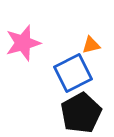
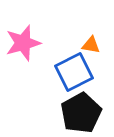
orange triangle: rotated 24 degrees clockwise
blue square: moved 1 px right, 1 px up
